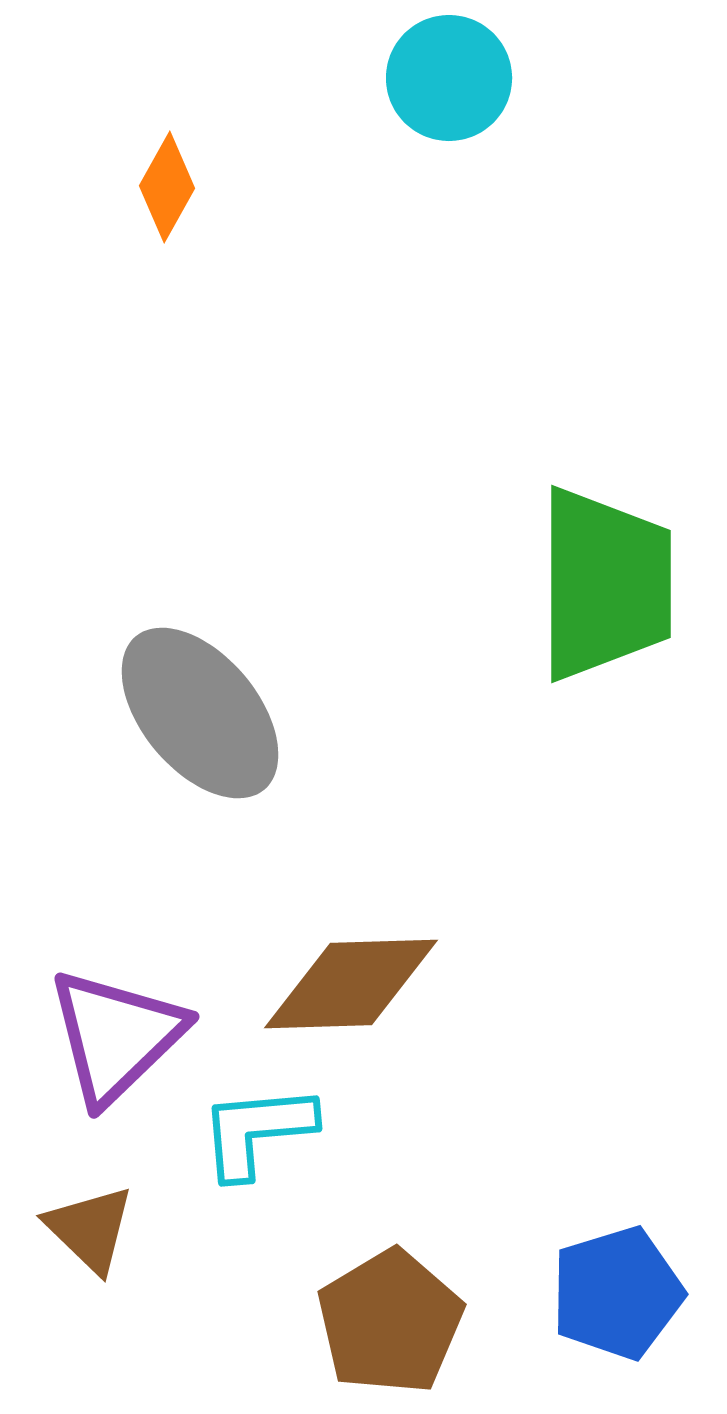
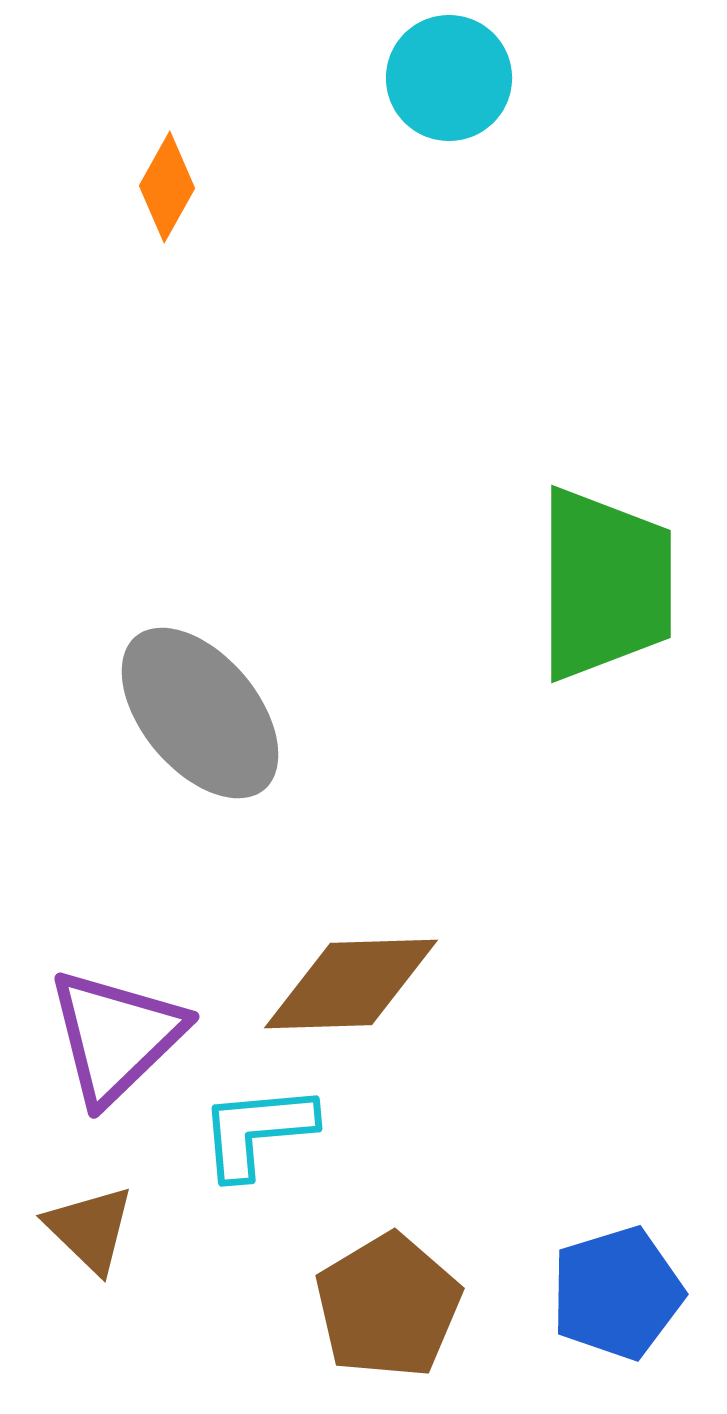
brown pentagon: moved 2 px left, 16 px up
